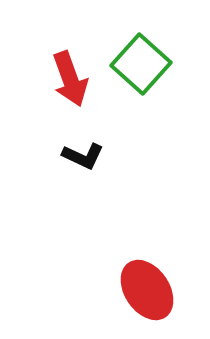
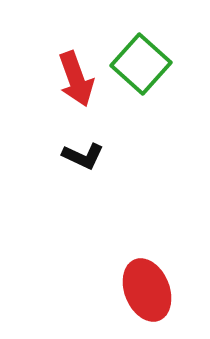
red arrow: moved 6 px right
red ellipse: rotated 12 degrees clockwise
